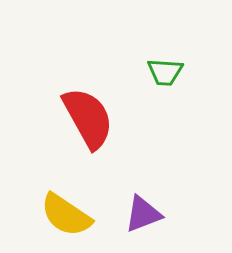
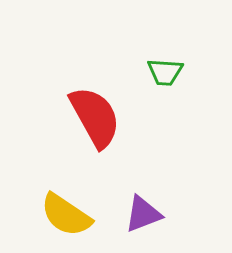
red semicircle: moved 7 px right, 1 px up
